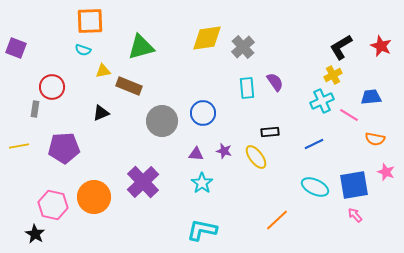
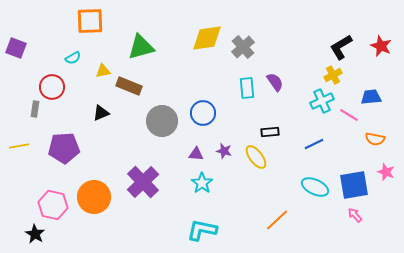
cyan semicircle: moved 10 px left, 8 px down; rotated 49 degrees counterclockwise
